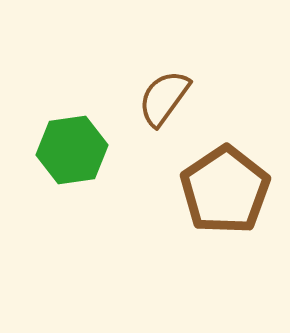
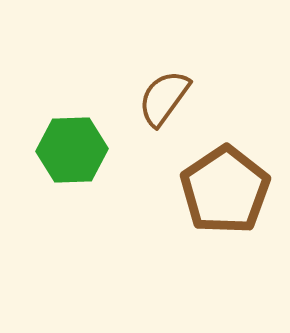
green hexagon: rotated 6 degrees clockwise
